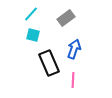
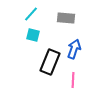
gray rectangle: rotated 42 degrees clockwise
black rectangle: moved 1 px right, 1 px up; rotated 45 degrees clockwise
